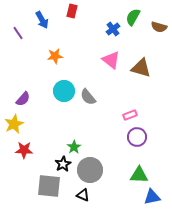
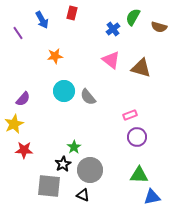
red rectangle: moved 2 px down
